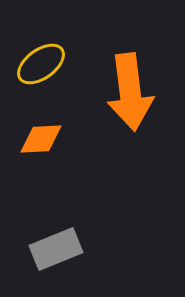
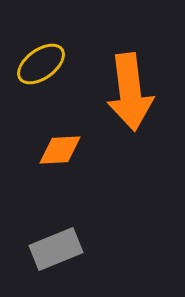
orange diamond: moved 19 px right, 11 px down
